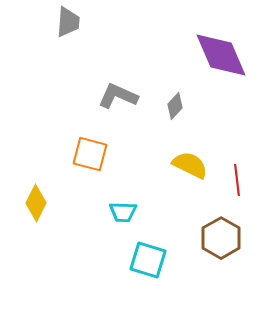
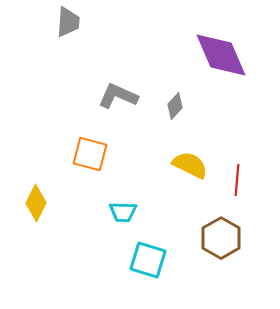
red line: rotated 12 degrees clockwise
